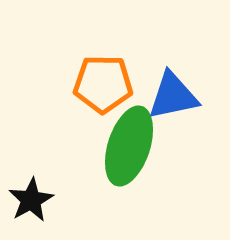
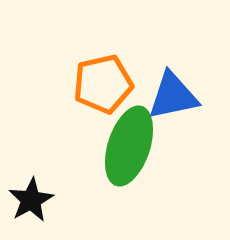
orange pentagon: rotated 14 degrees counterclockwise
